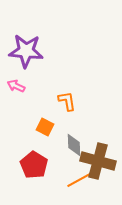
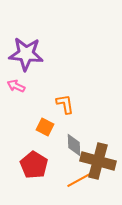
purple star: moved 3 px down
orange L-shape: moved 2 px left, 3 px down
